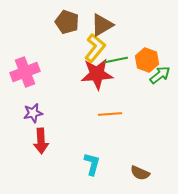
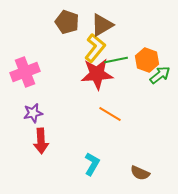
orange line: rotated 35 degrees clockwise
cyan L-shape: rotated 15 degrees clockwise
